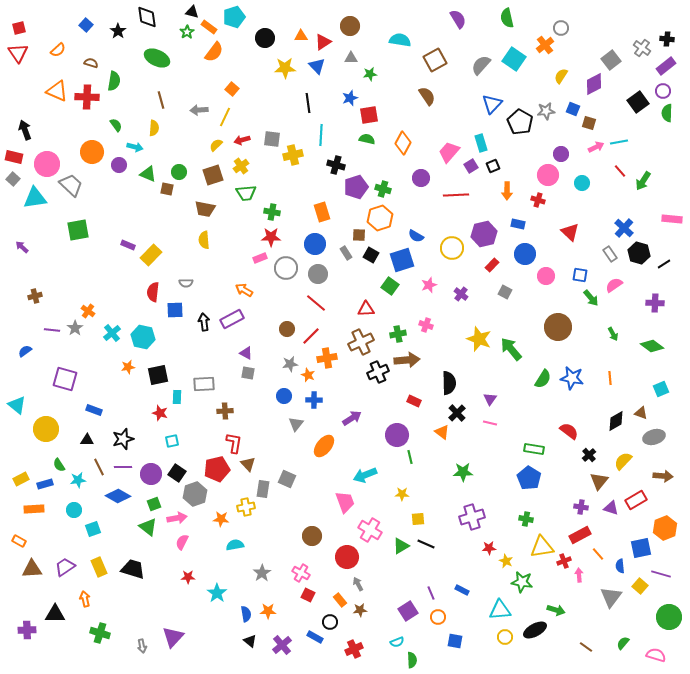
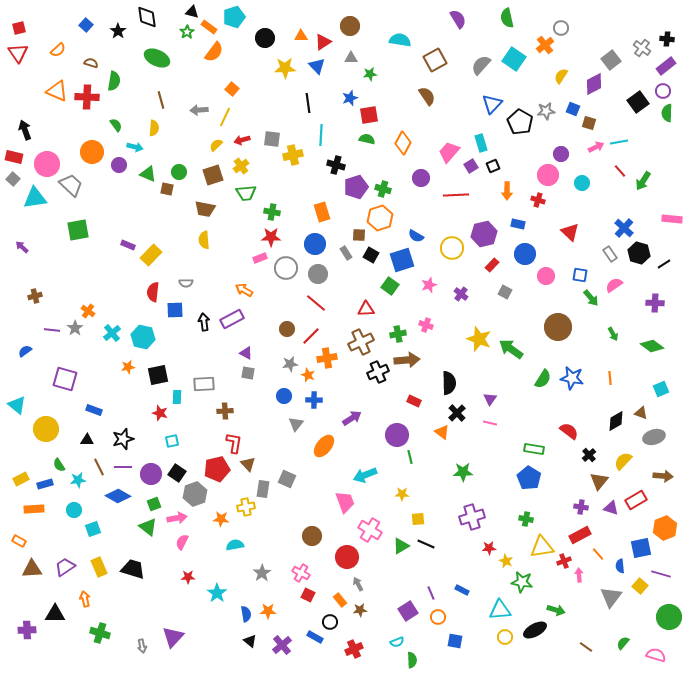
green arrow at (511, 349): rotated 15 degrees counterclockwise
